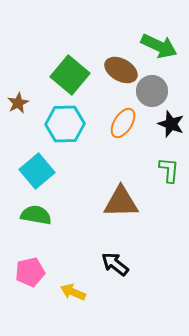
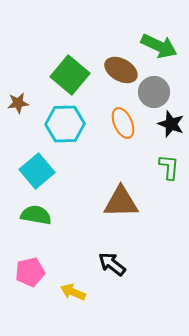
gray circle: moved 2 px right, 1 px down
brown star: rotated 20 degrees clockwise
orange ellipse: rotated 56 degrees counterclockwise
green L-shape: moved 3 px up
black arrow: moved 3 px left
